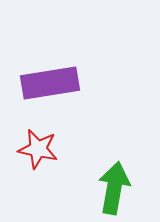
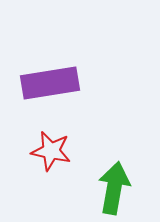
red star: moved 13 px right, 2 px down
